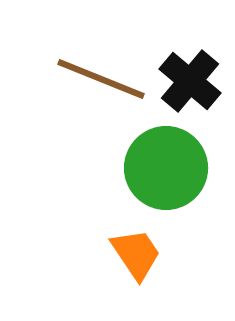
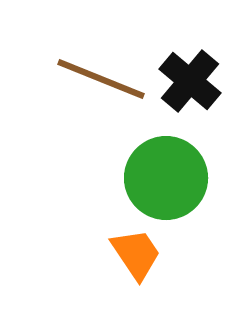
green circle: moved 10 px down
